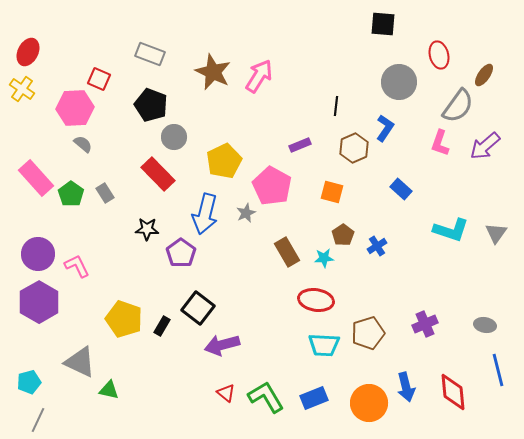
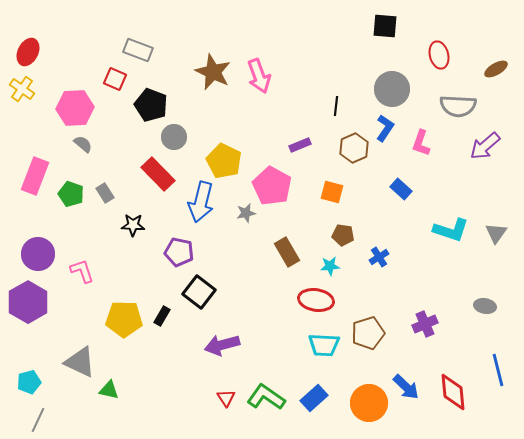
black square at (383, 24): moved 2 px right, 2 px down
gray rectangle at (150, 54): moved 12 px left, 4 px up
brown ellipse at (484, 75): moved 12 px right, 6 px up; rotated 25 degrees clockwise
pink arrow at (259, 76): rotated 128 degrees clockwise
red square at (99, 79): moved 16 px right
gray circle at (399, 82): moved 7 px left, 7 px down
gray semicircle at (458, 106): rotated 57 degrees clockwise
pink L-shape at (440, 143): moved 19 px left
yellow pentagon at (224, 161): rotated 20 degrees counterclockwise
pink rectangle at (36, 178): moved 1 px left, 2 px up; rotated 63 degrees clockwise
green pentagon at (71, 194): rotated 15 degrees counterclockwise
gray star at (246, 213): rotated 12 degrees clockwise
blue arrow at (205, 214): moved 4 px left, 12 px up
black star at (147, 229): moved 14 px left, 4 px up
brown pentagon at (343, 235): rotated 30 degrees counterclockwise
blue cross at (377, 246): moved 2 px right, 11 px down
purple pentagon at (181, 253): moved 2 px left, 1 px up; rotated 24 degrees counterclockwise
cyan star at (324, 258): moved 6 px right, 8 px down
pink L-shape at (77, 266): moved 5 px right, 5 px down; rotated 8 degrees clockwise
purple hexagon at (39, 302): moved 11 px left
black square at (198, 308): moved 1 px right, 16 px up
yellow pentagon at (124, 319): rotated 18 degrees counterclockwise
gray ellipse at (485, 325): moved 19 px up
black rectangle at (162, 326): moved 10 px up
blue arrow at (406, 387): rotated 32 degrees counterclockwise
red triangle at (226, 393): moved 5 px down; rotated 18 degrees clockwise
green L-shape at (266, 397): rotated 24 degrees counterclockwise
blue rectangle at (314, 398): rotated 20 degrees counterclockwise
